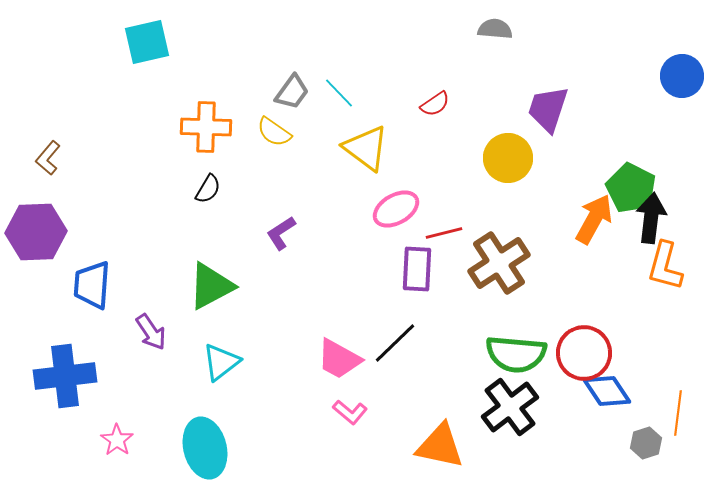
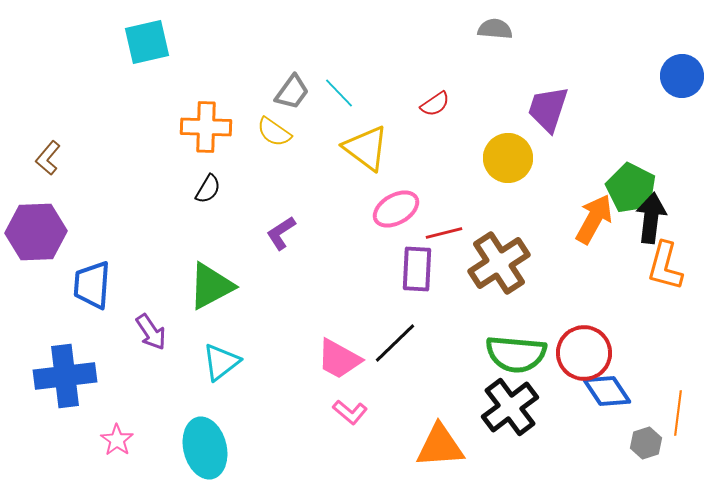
orange triangle: rotated 16 degrees counterclockwise
